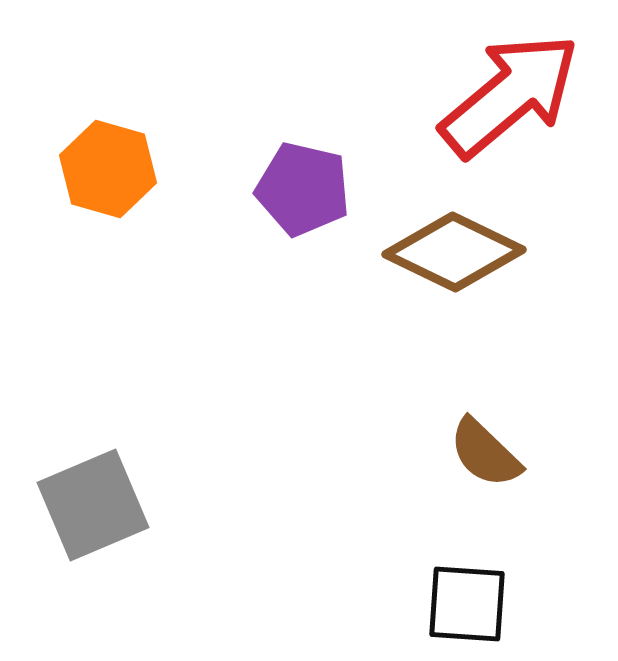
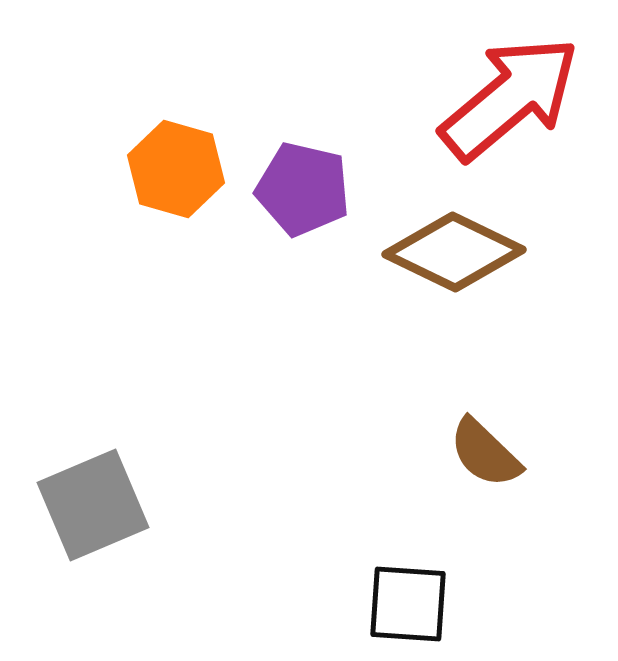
red arrow: moved 3 px down
orange hexagon: moved 68 px right
black square: moved 59 px left
